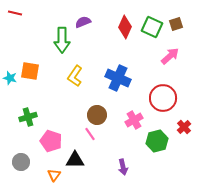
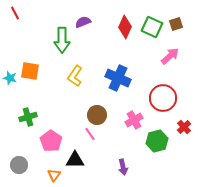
red line: rotated 48 degrees clockwise
pink pentagon: rotated 15 degrees clockwise
gray circle: moved 2 px left, 3 px down
